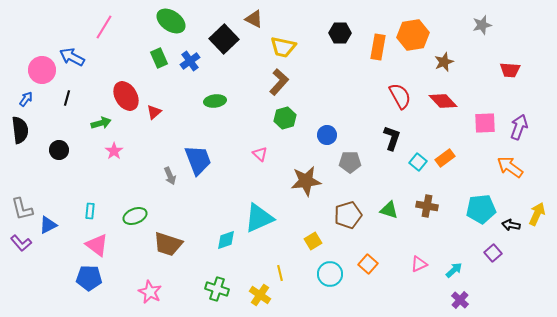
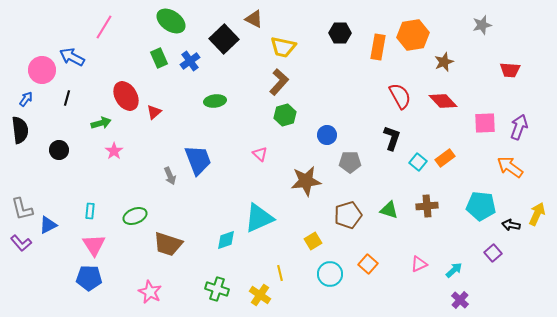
green hexagon at (285, 118): moved 3 px up
brown cross at (427, 206): rotated 15 degrees counterclockwise
cyan pentagon at (481, 209): moved 3 px up; rotated 12 degrees clockwise
pink triangle at (97, 245): moved 3 px left; rotated 20 degrees clockwise
